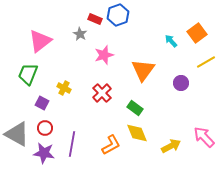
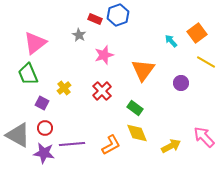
gray star: moved 1 px left, 1 px down
pink triangle: moved 5 px left, 2 px down
yellow line: rotated 60 degrees clockwise
green trapezoid: rotated 45 degrees counterclockwise
yellow cross: rotated 24 degrees clockwise
red cross: moved 2 px up
gray triangle: moved 1 px right, 1 px down
purple line: rotated 75 degrees clockwise
